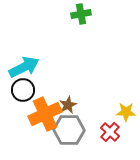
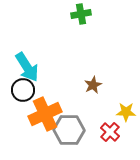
cyan arrow: moved 3 px right; rotated 84 degrees clockwise
brown star: moved 25 px right, 20 px up
